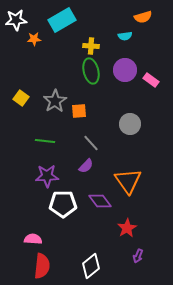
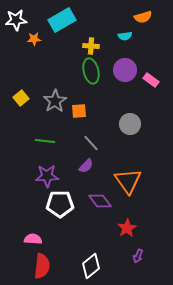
yellow square: rotated 14 degrees clockwise
white pentagon: moved 3 px left
